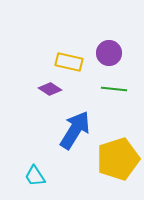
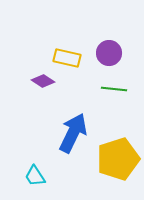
yellow rectangle: moved 2 px left, 4 px up
purple diamond: moved 7 px left, 8 px up
blue arrow: moved 2 px left, 3 px down; rotated 6 degrees counterclockwise
